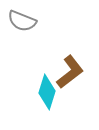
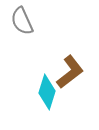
gray semicircle: rotated 44 degrees clockwise
